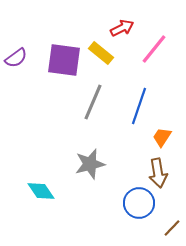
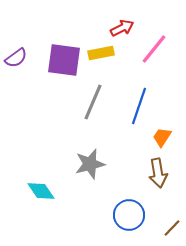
yellow rectangle: rotated 50 degrees counterclockwise
blue circle: moved 10 px left, 12 px down
